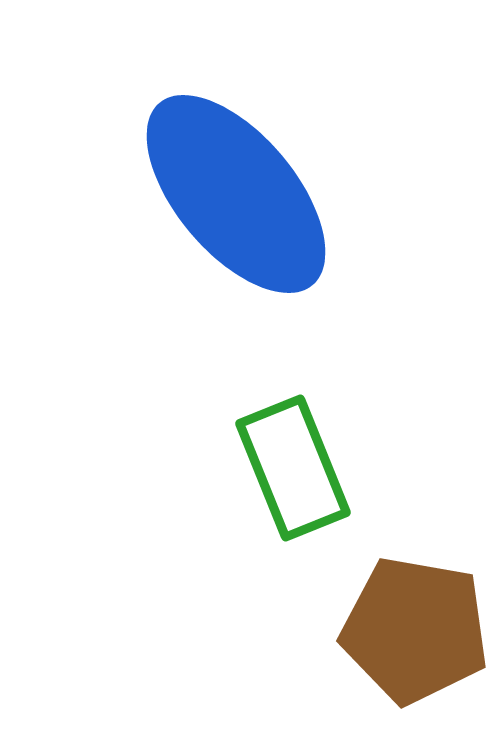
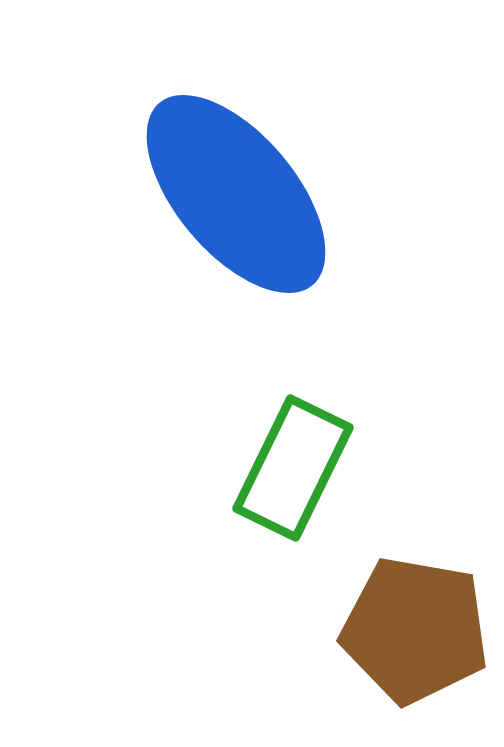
green rectangle: rotated 48 degrees clockwise
